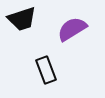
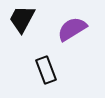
black trapezoid: rotated 136 degrees clockwise
